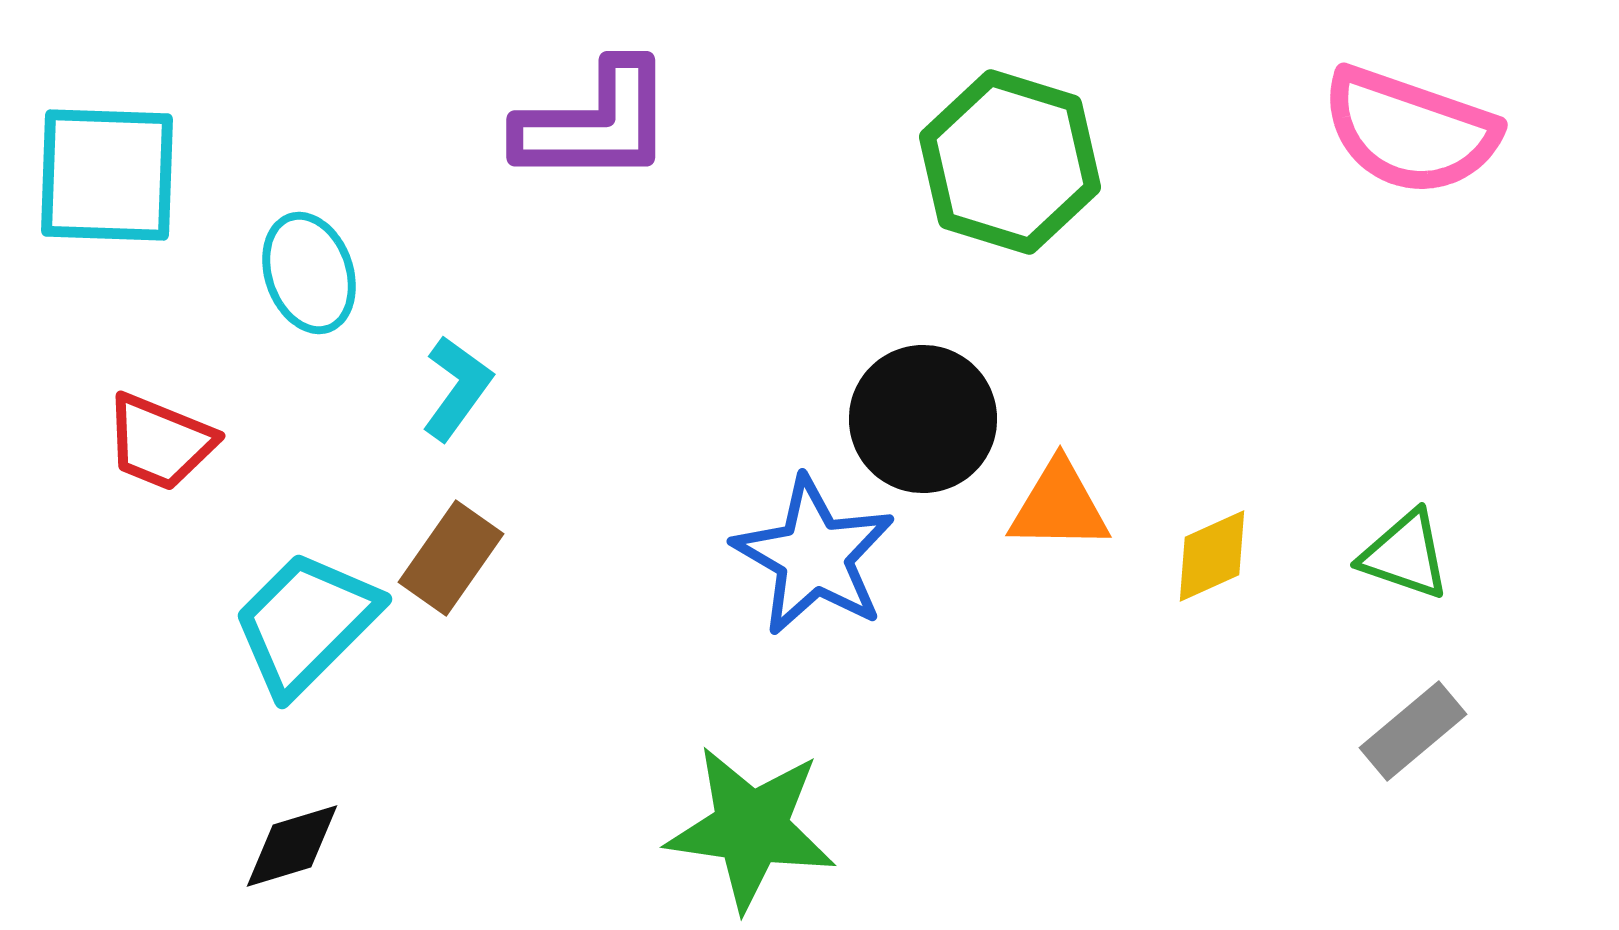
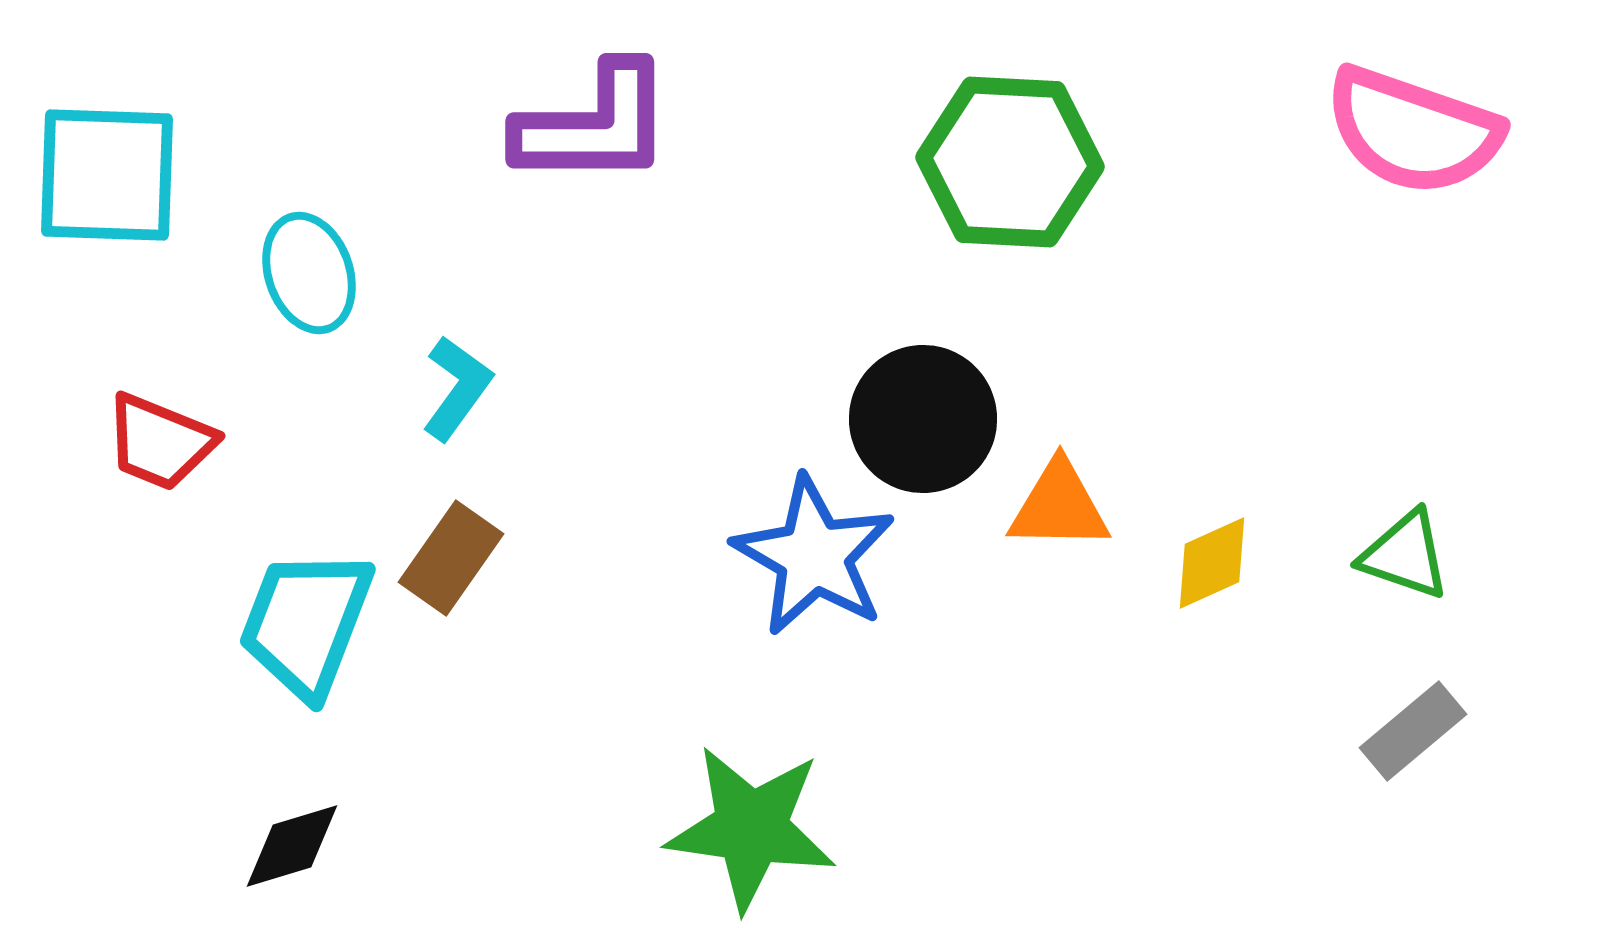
purple L-shape: moved 1 px left, 2 px down
pink semicircle: moved 3 px right
green hexagon: rotated 14 degrees counterclockwise
yellow diamond: moved 7 px down
cyan trapezoid: rotated 24 degrees counterclockwise
